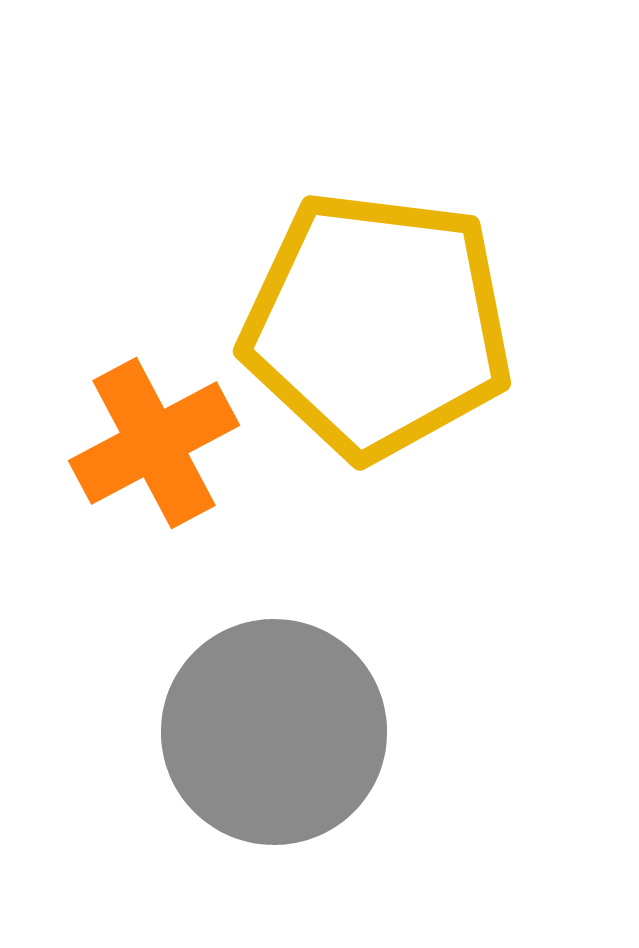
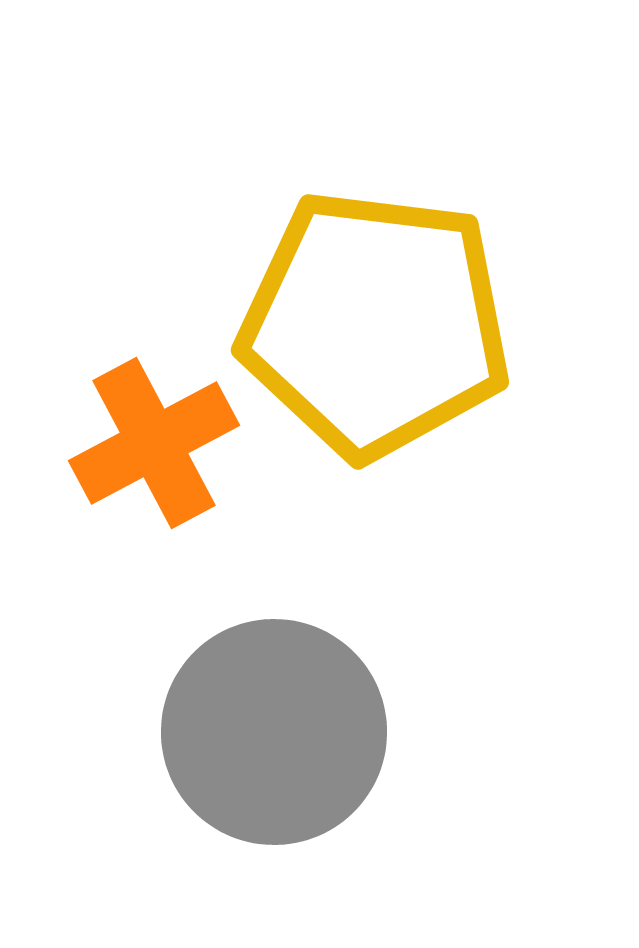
yellow pentagon: moved 2 px left, 1 px up
